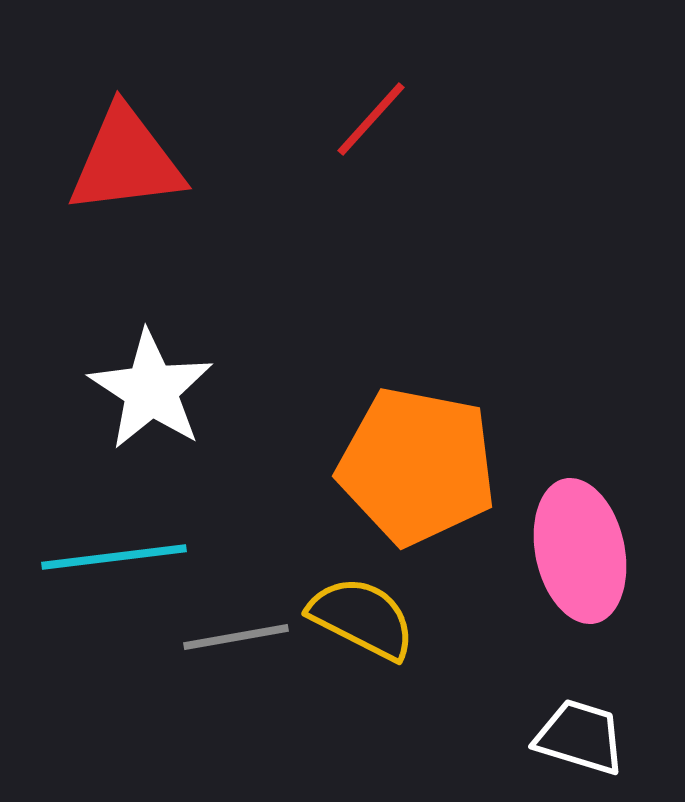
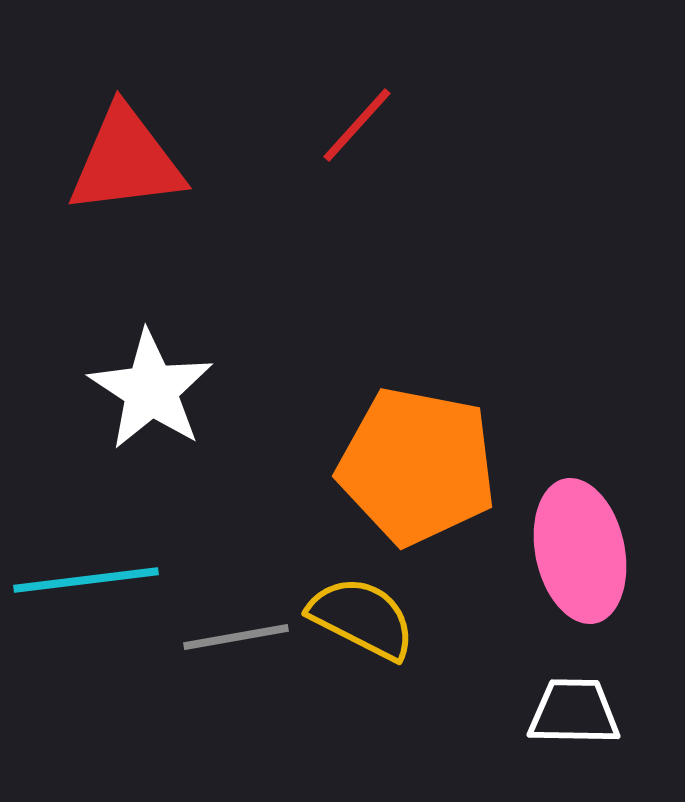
red line: moved 14 px left, 6 px down
cyan line: moved 28 px left, 23 px down
white trapezoid: moved 6 px left, 25 px up; rotated 16 degrees counterclockwise
